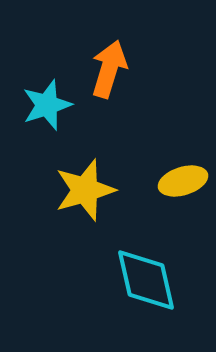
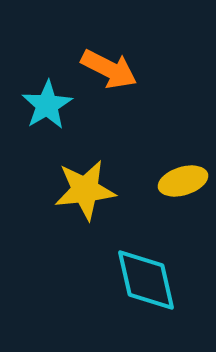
orange arrow: rotated 100 degrees clockwise
cyan star: rotated 12 degrees counterclockwise
yellow star: rotated 10 degrees clockwise
